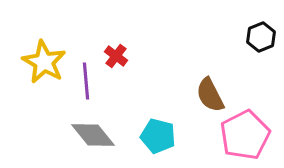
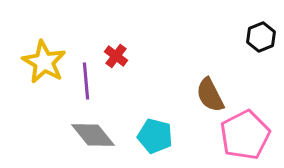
cyan pentagon: moved 3 px left
